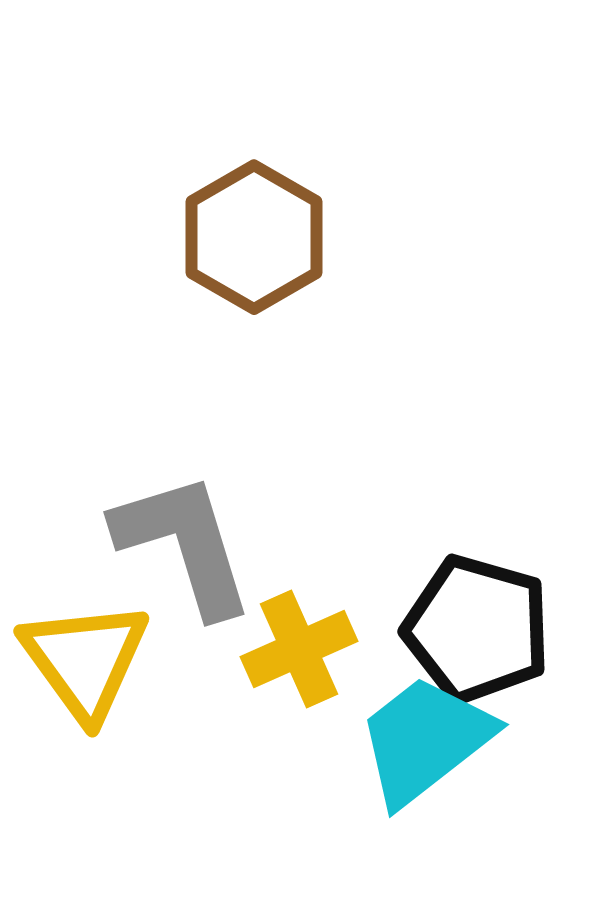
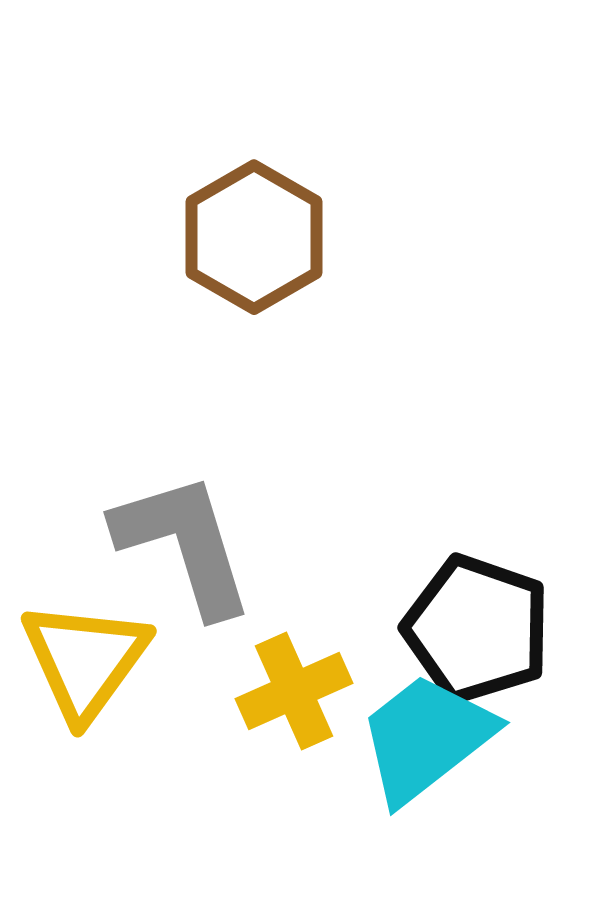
black pentagon: rotated 3 degrees clockwise
yellow cross: moved 5 px left, 42 px down
yellow triangle: rotated 12 degrees clockwise
cyan trapezoid: moved 1 px right, 2 px up
